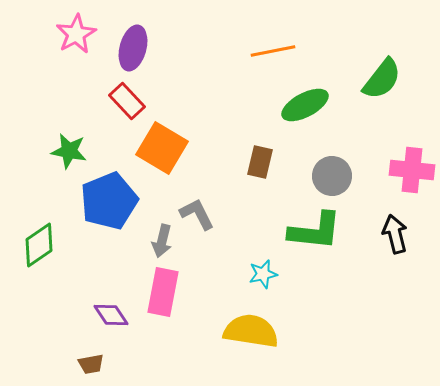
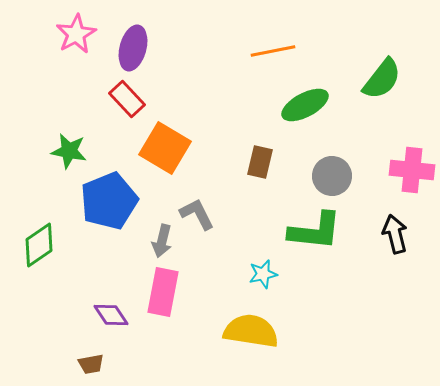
red rectangle: moved 2 px up
orange square: moved 3 px right
